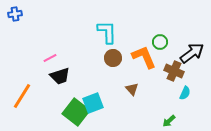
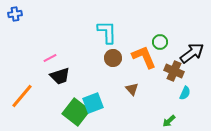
orange line: rotated 8 degrees clockwise
